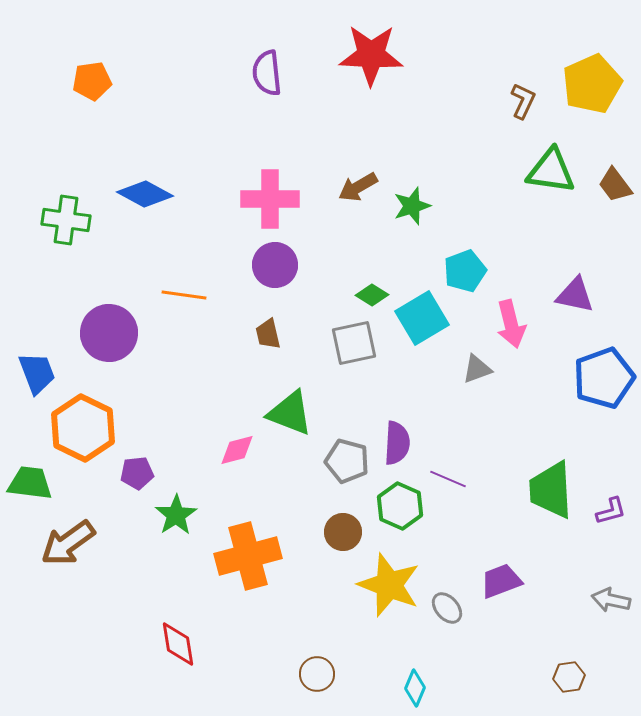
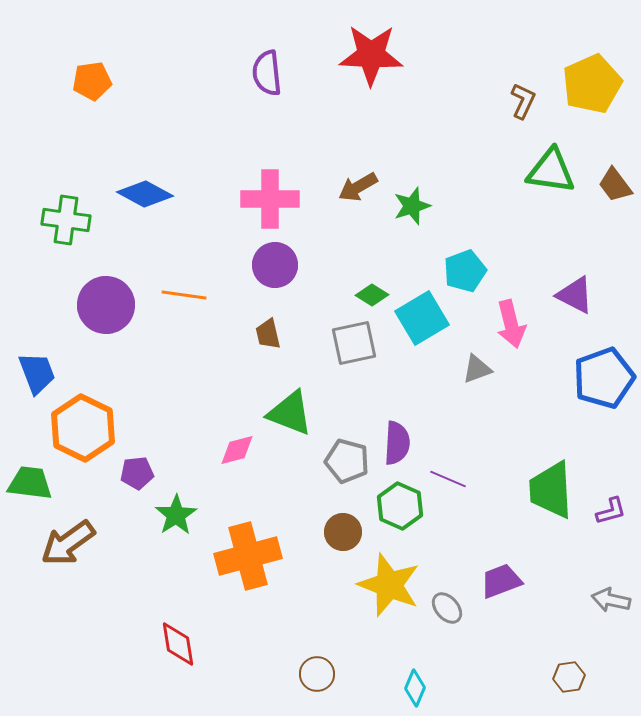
purple triangle at (575, 295): rotated 15 degrees clockwise
purple circle at (109, 333): moved 3 px left, 28 px up
